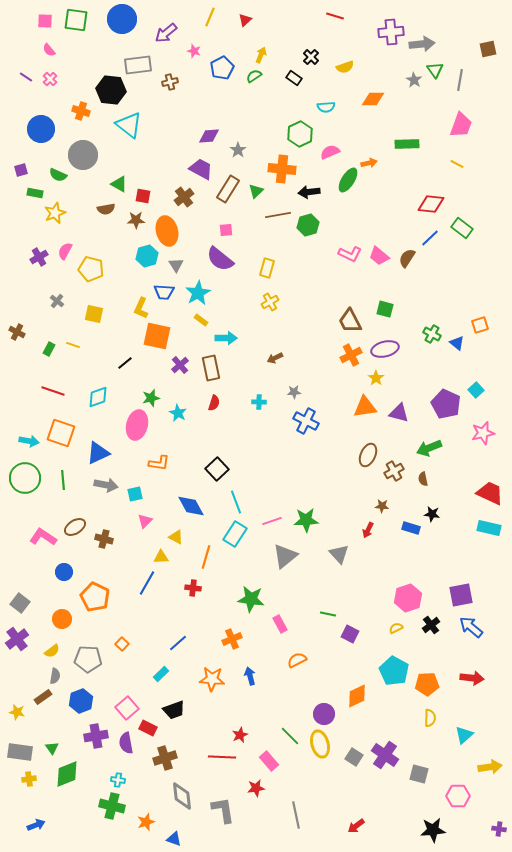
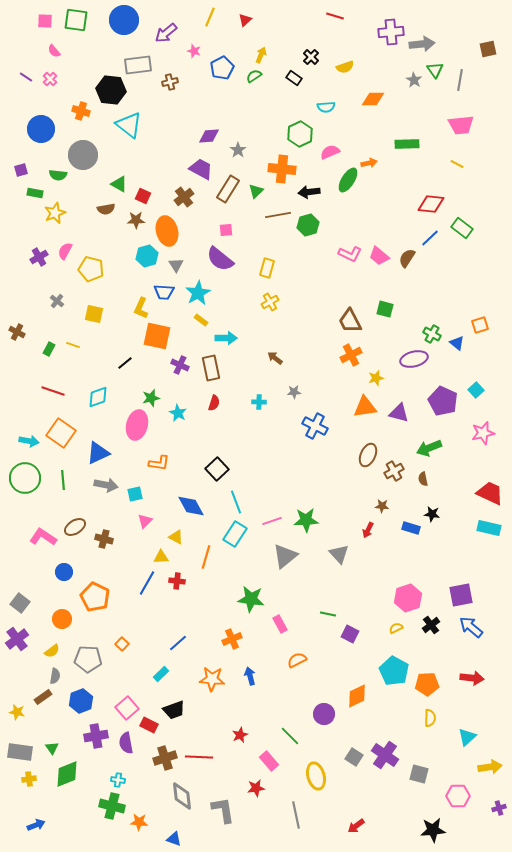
blue circle at (122, 19): moved 2 px right, 1 px down
pink semicircle at (49, 50): moved 5 px right, 1 px down
pink trapezoid at (461, 125): rotated 64 degrees clockwise
green semicircle at (58, 175): rotated 18 degrees counterclockwise
red square at (143, 196): rotated 14 degrees clockwise
purple ellipse at (385, 349): moved 29 px right, 10 px down
brown arrow at (275, 358): rotated 63 degrees clockwise
purple cross at (180, 365): rotated 24 degrees counterclockwise
yellow star at (376, 378): rotated 21 degrees clockwise
purple pentagon at (446, 404): moved 3 px left, 3 px up
blue cross at (306, 421): moved 9 px right, 5 px down
orange square at (61, 433): rotated 16 degrees clockwise
red cross at (193, 588): moved 16 px left, 7 px up
red rectangle at (148, 728): moved 1 px right, 3 px up
cyan triangle at (464, 735): moved 3 px right, 2 px down
yellow ellipse at (320, 744): moved 4 px left, 32 px down
red line at (222, 757): moved 23 px left
orange star at (146, 822): moved 7 px left; rotated 24 degrees clockwise
purple cross at (499, 829): moved 21 px up; rotated 24 degrees counterclockwise
